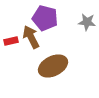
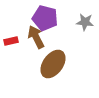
gray star: moved 2 px left
brown arrow: moved 5 px right
brown ellipse: moved 2 px up; rotated 28 degrees counterclockwise
